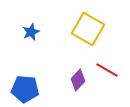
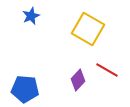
blue star: moved 16 px up
